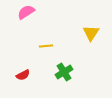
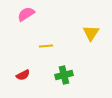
pink semicircle: moved 2 px down
green cross: moved 3 px down; rotated 18 degrees clockwise
